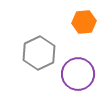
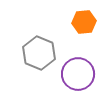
gray hexagon: rotated 12 degrees counterclockwise
